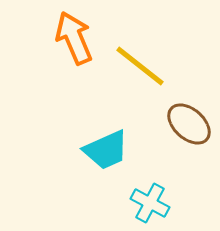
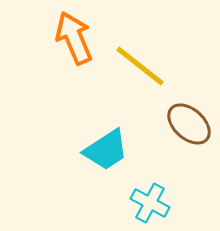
cyan trapezoid: rotated 9 degrees counterclockwise
